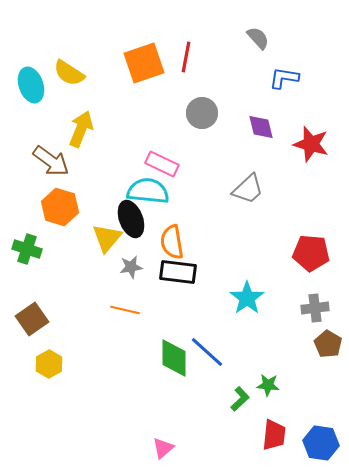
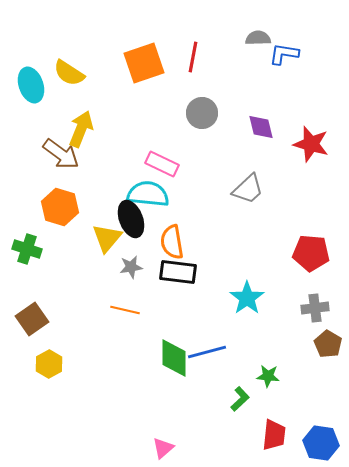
gray semicircle: rotated 50 degrees counterclockwise
red line: moved 7 px right
blue L-shape: moved 24 px up
brown arrow: moved 10 px right, 7 px up
cyan semicircle: moved 3 px down
blue line: rotated 57 degrees counterclockwise
green star: moved 9 px up
